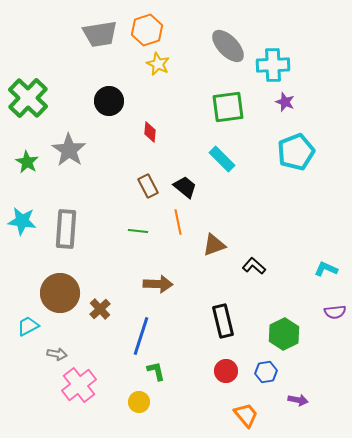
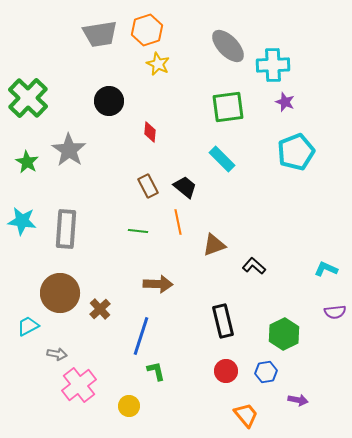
yellow circle: moved 10 px left, 4 px down
